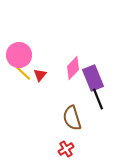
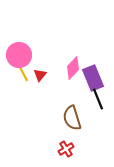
yellow line: rotated 18 degrees clockwise
